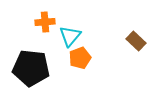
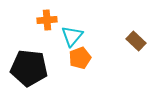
orange cross: moved 2 px right, 2 px up
cyan triangle: moved 2 px right
black pentagon: moved 2 px left
